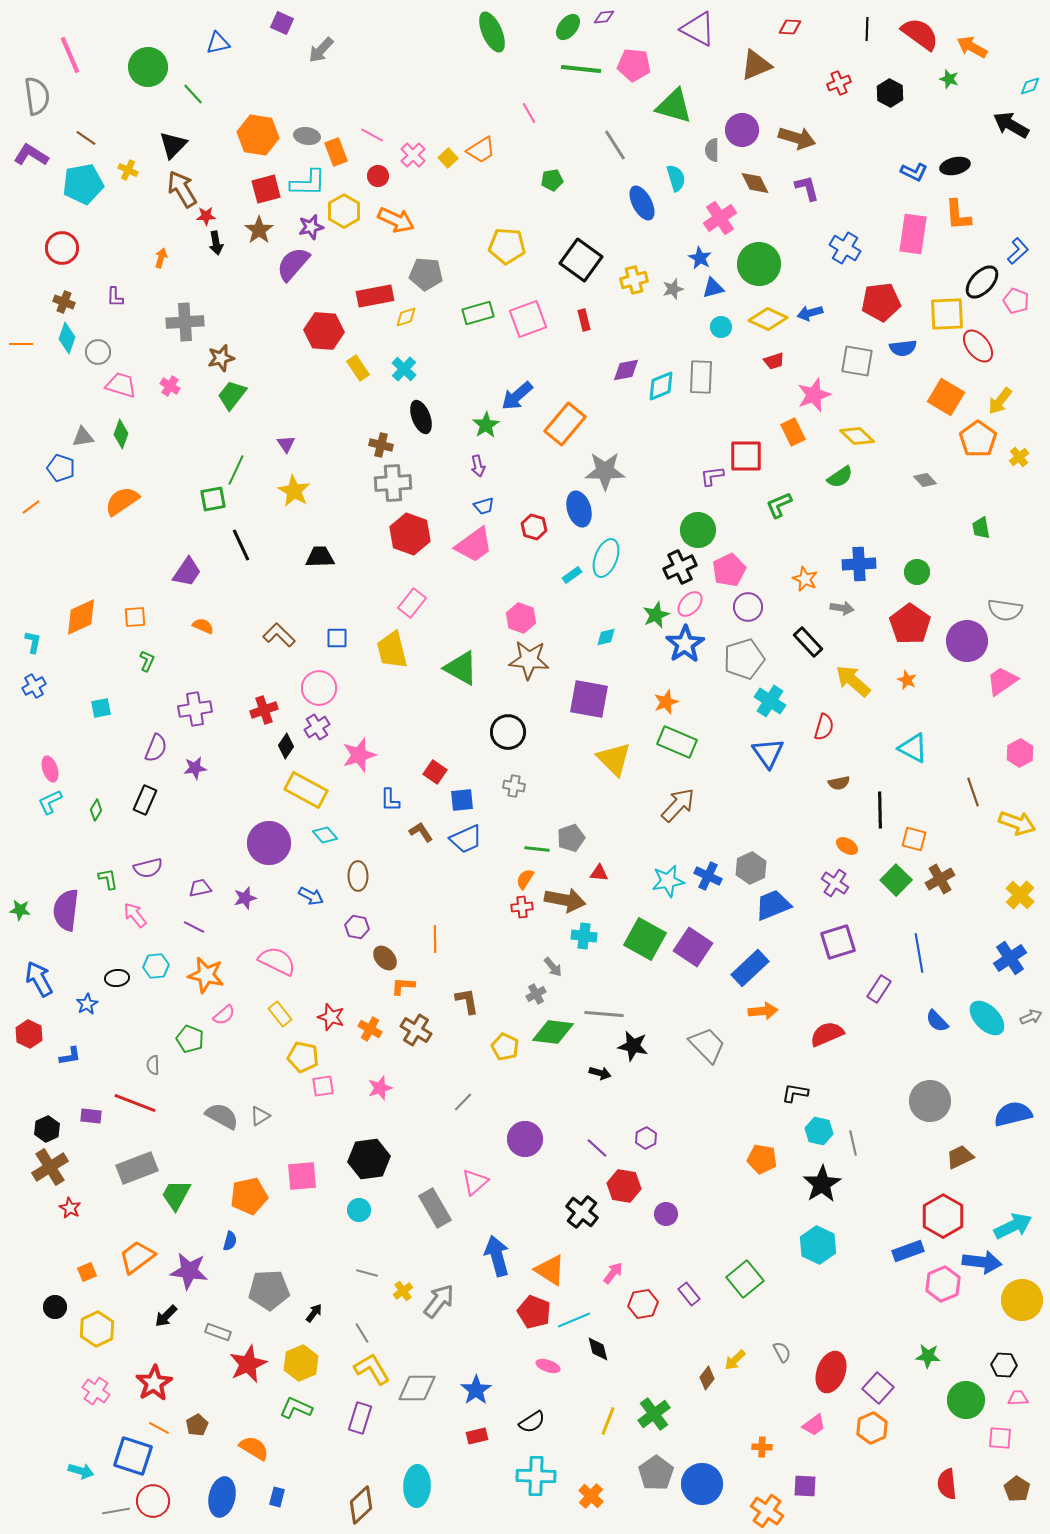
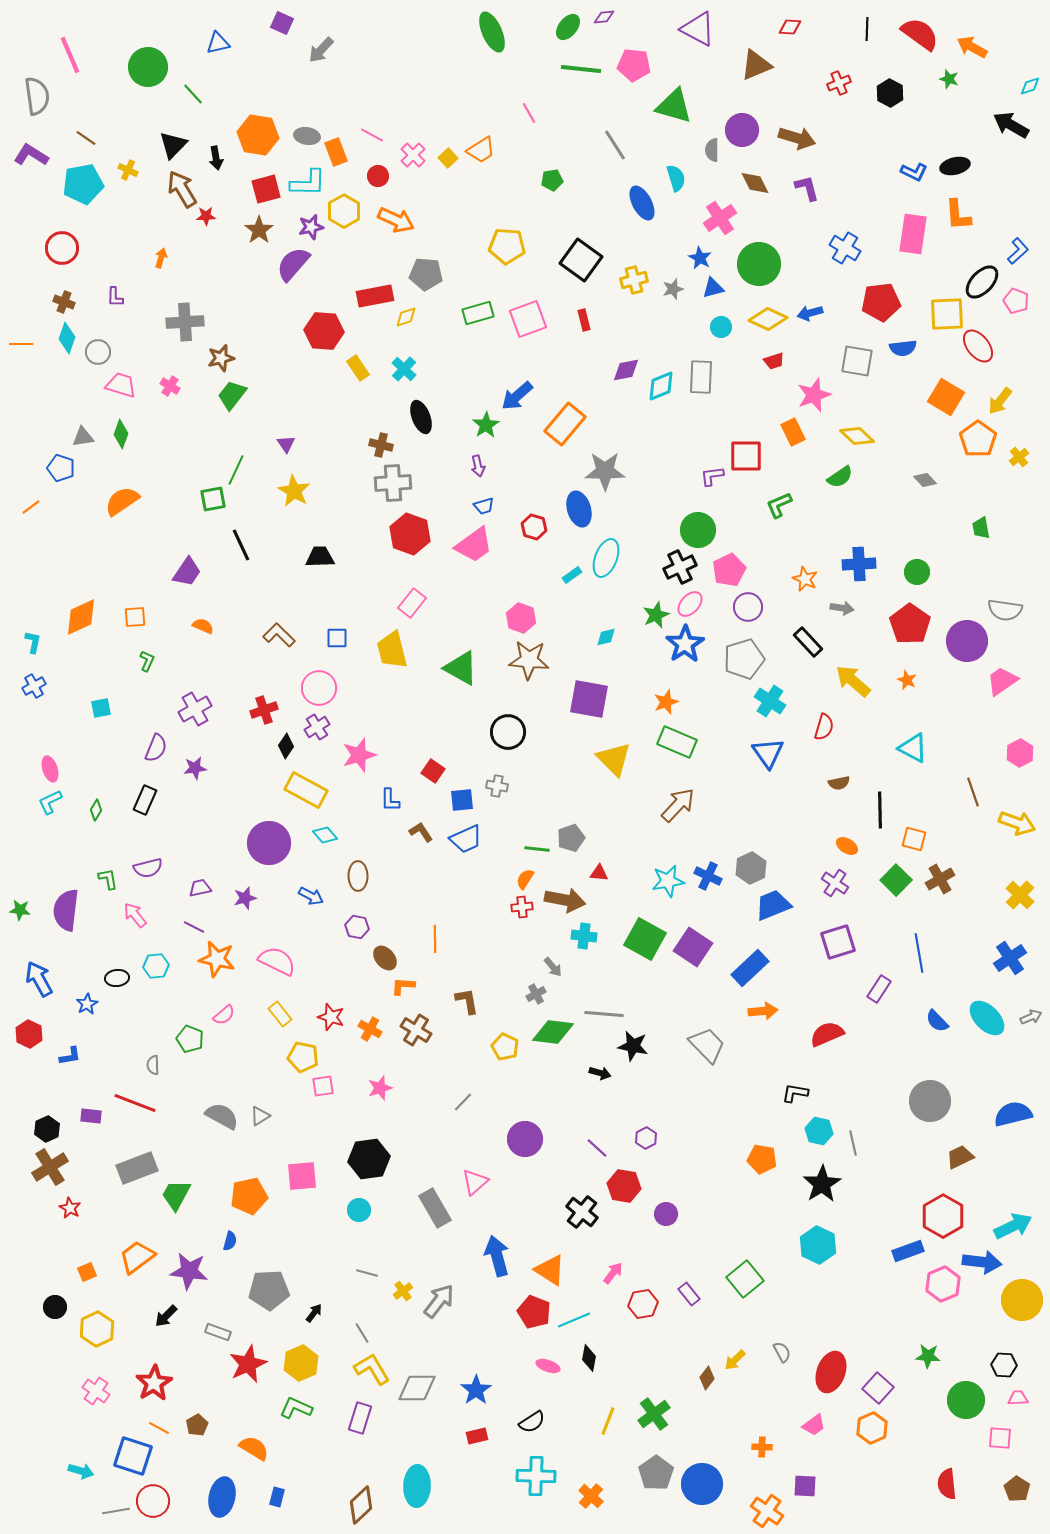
black arrow at (216, 243): moved 85 px up
purple cross at (195, 709): rotated 20 degrees counterclockwise
red square at (435, 772): moved 2 px left, 1 px up
gray cross at (514, 786): moved 17 px left
orange star at (206, 975): moved 11 px right, 16 px up
black diamond at (598, 1349): moved 9 px left, 9 px down; rotated 24 degrees clockwise
